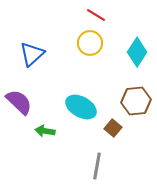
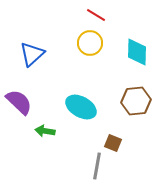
cyan diamond: rotated 32 degrees counterclockwise
brown square: moved 15 px down; rotated 18 degrees counterclockwise
